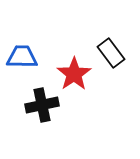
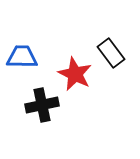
red star: moved 1 px right; rotated 12 degrees counterclockwise
